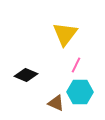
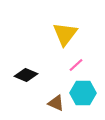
pink line: rotated 21 degrees clockwise
cyan hexagon: moved 3 px right, 1 px down
